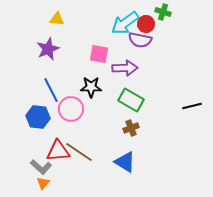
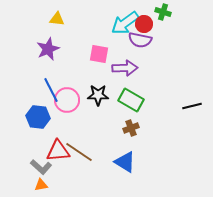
red circle: moved 2 px left
black star: moved 7 px right, 8 px down
pink circle: moved 4 px left, 9 px up
orange triangle: moved 2 px left, 2 px down; rotated 40 degrees clockwise
